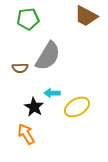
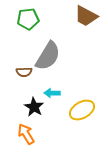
brown semicircle: moved 4 px right, 4 px down
yellow ellipse: moved 5 px right, 3 px down
